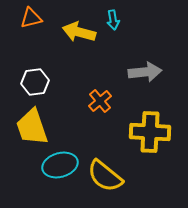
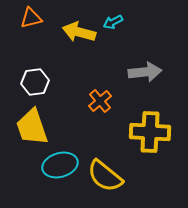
cyan arrow: moved 2 px down; rotated 72 degrees clockwise
